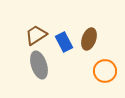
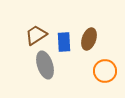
blue rectangle: rotated 24 degrees clockwise
gray ellipse: moved 6 px right
